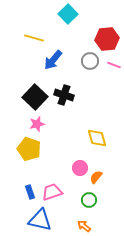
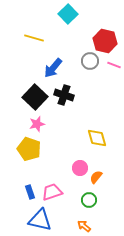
red hexagon: moved 2 px left, 2 px down; rotated 20 degrees clockwise
blue arrow: moved 8 px down
